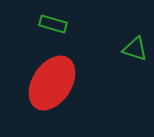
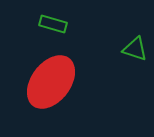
red ellipse: moved 1 px left, 1 px up; rotated 4 degrees clockwise
